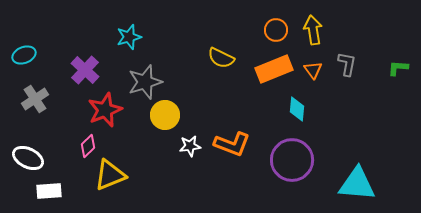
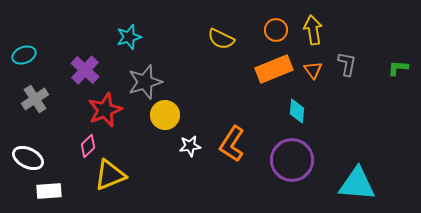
yellow semicircle: moved 19 px up
cyan diamond: moved 2 px down
orange L-shape: rotated 102 degrees clockwise
